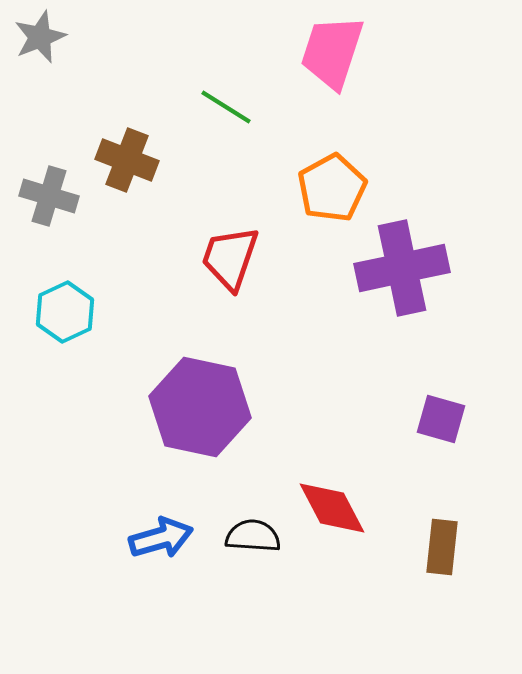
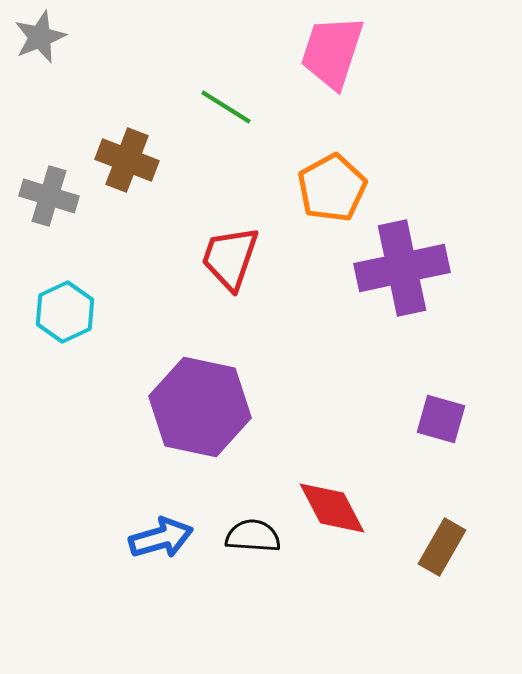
brown rectangle: rotated 24 degrees clockwise
